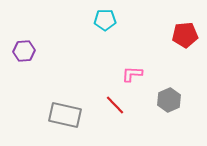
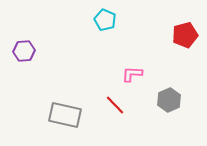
cyan pentagon: rotated 25 degrees clockwise
red pentagon: rotated 10 degrees counterclockwise
